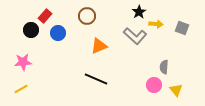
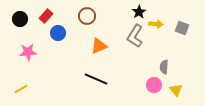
red rectangle: moved 1 px right
black circle: moved 11 px left, 11 px up
gray L-shape: rotated 80 degrees clockwise
pink star: moved 5 px right, 10 px up
